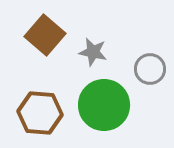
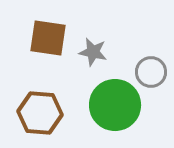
brown square: moved 3 px right, 3 px down; rotated 33 degrees counterclockwise
gray circle: moved 1 px right, 3 px down
green circle: moved 11 px right
